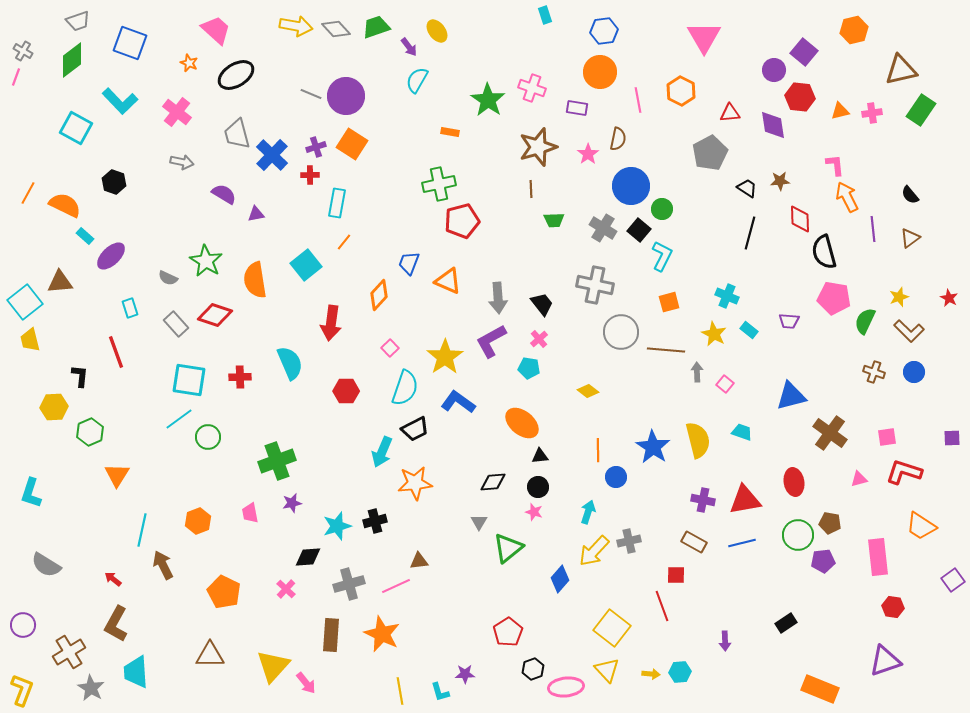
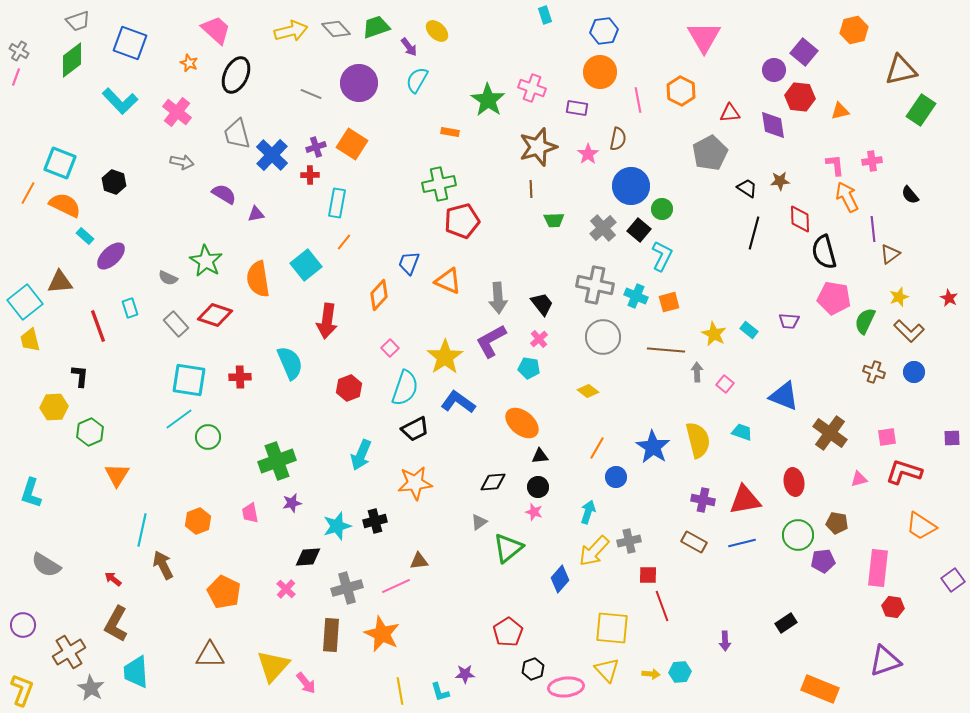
yellow arrow at (296, 26): moved 5 px left, 5 px down; rotated 24 degrees counterclockwise
yellow ellipse at (437, 31): rotated 10 degrees counterclockwise
gray cross at (23, 51): moved 4 px left
black ellipse at (236, 75): rotated 33 degrees counterclockwise
purple circle at (346, 96): moved 13 px right, 13 px up
pink cross at (872, 113): moved 48 px down
cyan square at (76, 128): moved 16 px left, 35 px down; rotated 8 degrees counterclockwise
gray cross at (603, 228): rotated 16 degrees clockwise
black line at (750, 233): moved 4 px right
brown triangle at (910, 238): moved 20 px left, 16 px down
orange semicircle at (255, 280): moved 3 px right, 1 px up
cyan cross at (727, 296): moved 91 px left
red arrow at (331, 323): moved 4 px left, 2 px up
gray circle at (621, 332): moved 18 px left, 5 px down
red line at (116, 352): moved 18 px left, 26 px up
red hexagon at (346, 391): moved 3 px right, 3 px up; rotated 20 degrees counterclockwise
blue triangle at (791, 396): moved 7 px left; rotated 36 degrees clockwise
orange line at (598, 450): moved 1 px left, 2 px up; rotated 30 degrees clockwise
cyan arrow at (382, 452): moved 21 px left, 3 px down
gray triangle at (479, 522): rotated 24 degrees clockwise
brown pentagon at (830, 523): moved 7 px right
pink rectangle at (878, 557): moved 11 px down; rotated 12 degrees clockwise
red square at (676, 575): moved 28 px left
gray cross at (349, 584): moved 2 px left, 4 px down
yellow square at (612, 628): rotated 33 degrees counterclockwise
